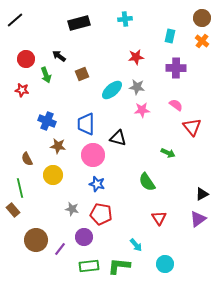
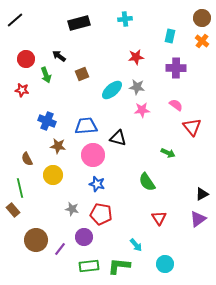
blue trapezoid at (86, 124): moved 2 px down; rotated 85 degrees clockwise
